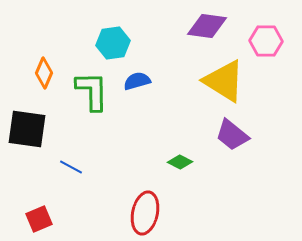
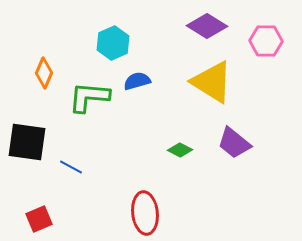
purple diamond: rotated 24 degrees clockwise
cyan hexagon: rotated 16 degrees counterclockwise
yellow triangle: moved 12 px left, 1 px down
green L-shape: moved 3 px left, 6 px down; rotated 84 degrees counterclockwise
black square: moved 13 px down
purple trapezoid: moved 2 px right, 8 px down
green diamond: moved 12 px up
red ellipse: rotated 18 degrees counterclockwise
